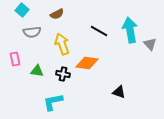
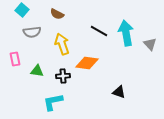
brown semicircle: rotated 56 degrees clockwise
cyan arrow: moved 4 px left, 3 px down
black cross: moved 2 px down; rotated 16 degrees counterclockwise
